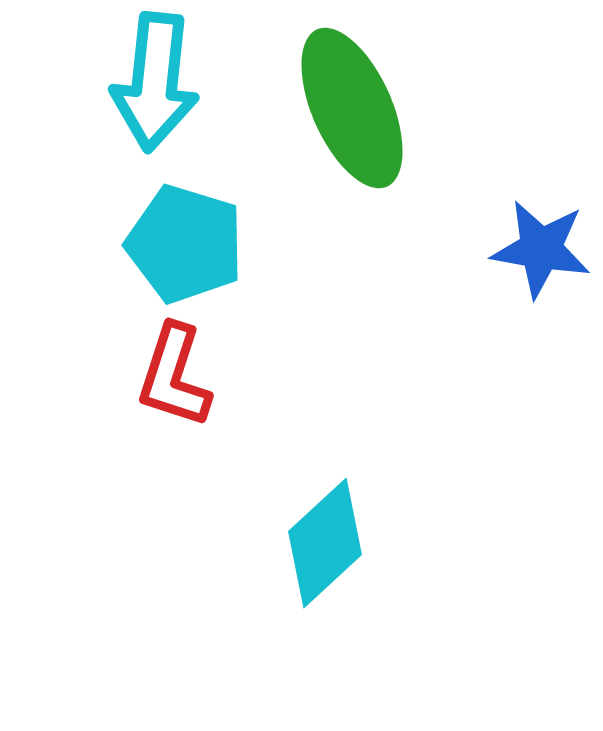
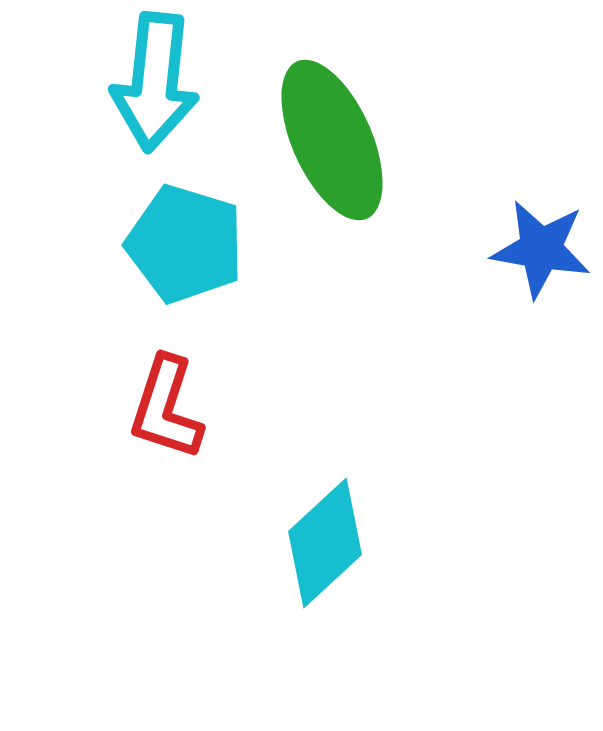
green ellipse: moved 20 px left, 32 px down
red L-shape: moved 8 px left, 32 px down
